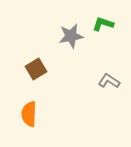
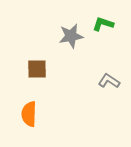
brown square: moved 1 px right; rotated 30 degrees clockwise
